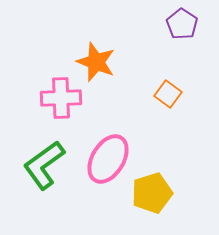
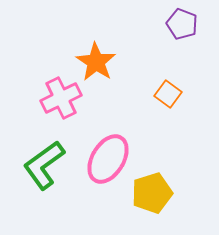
purple pentagon: rotated 12 degrees counterclockwise
orange star: rotated 12 degrees clockwise
pink cross: rotated 24 degrees counterclockwise
